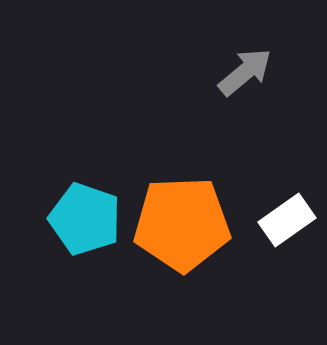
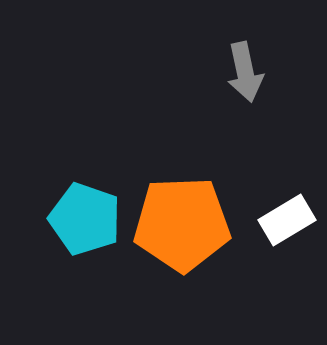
gray arrow: rotated 118 degrees clockwise
white rectangle: rotated 4 degrees clockwise
